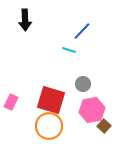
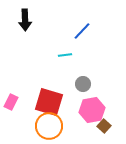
cyan line: moved 4 px left, 5 px down; rotated 24 degrees counterclockwise
red square: moved 2 px left, 2 px down
